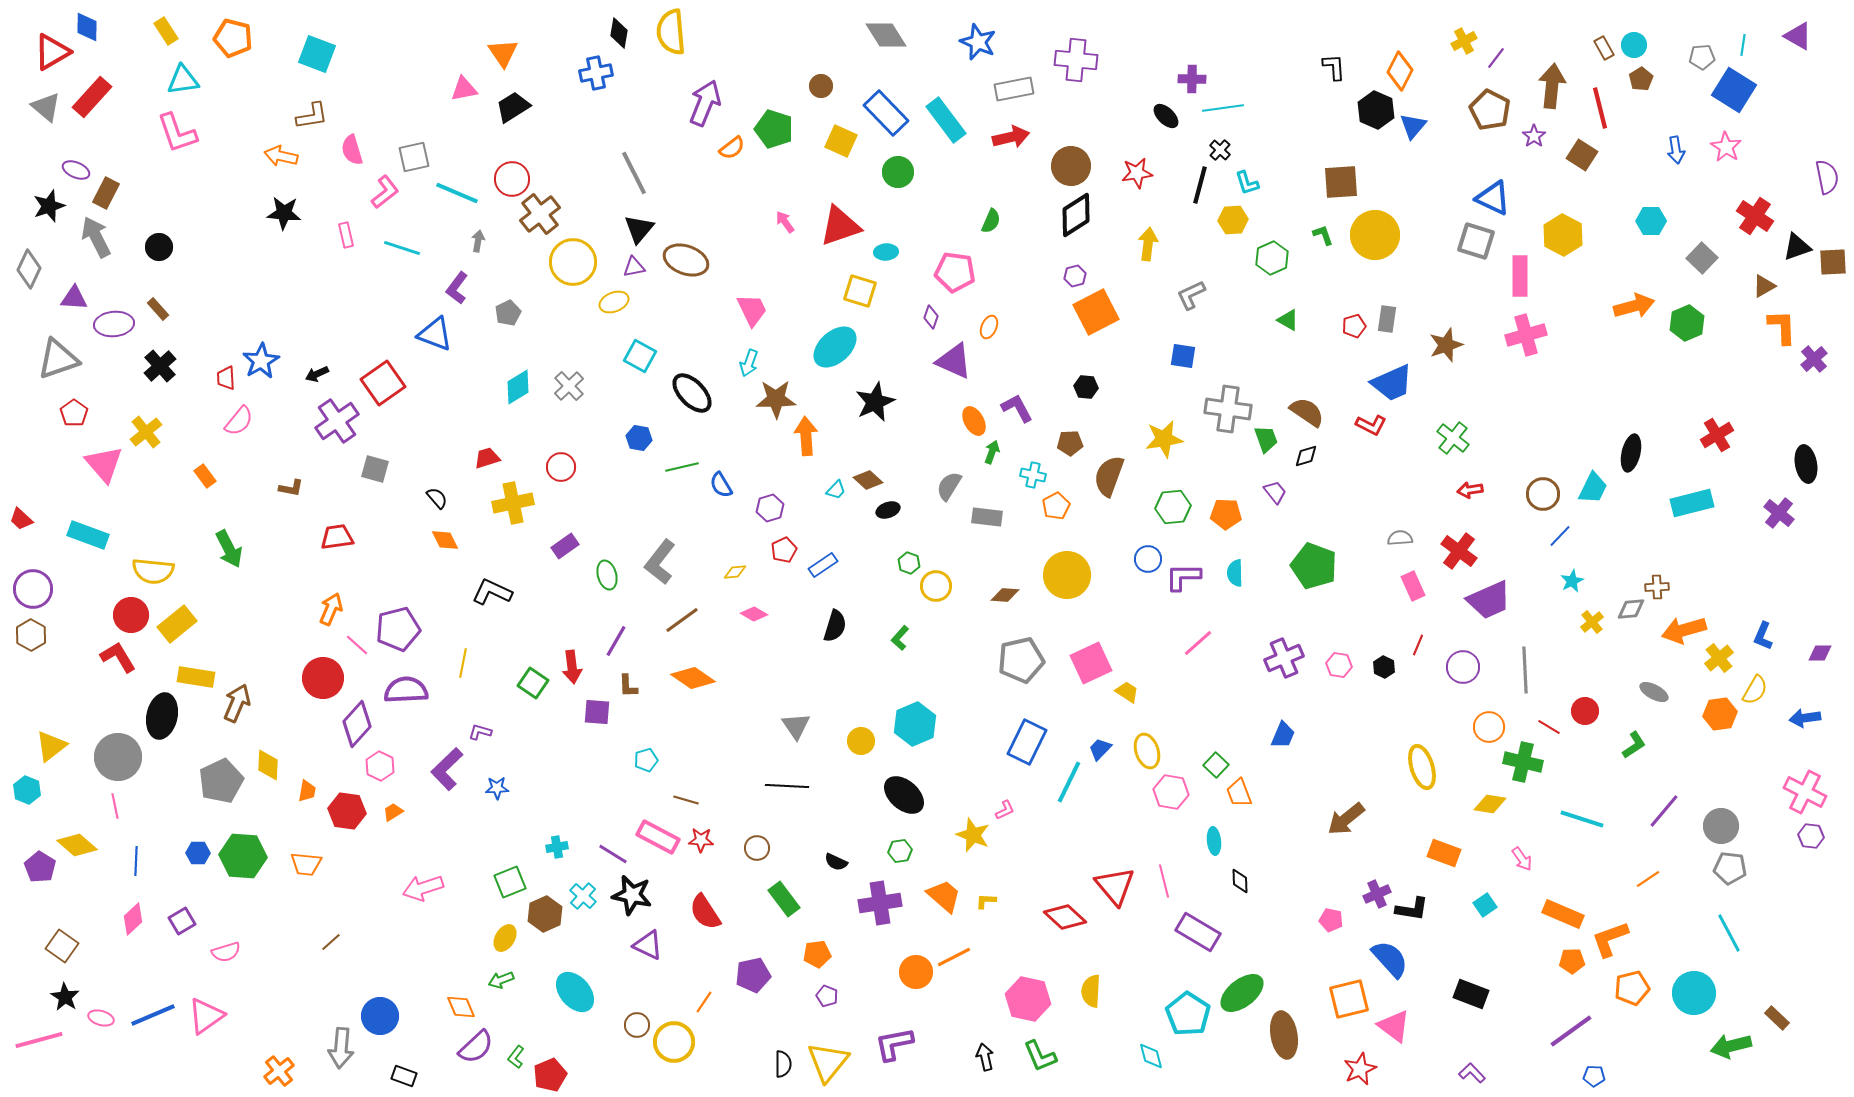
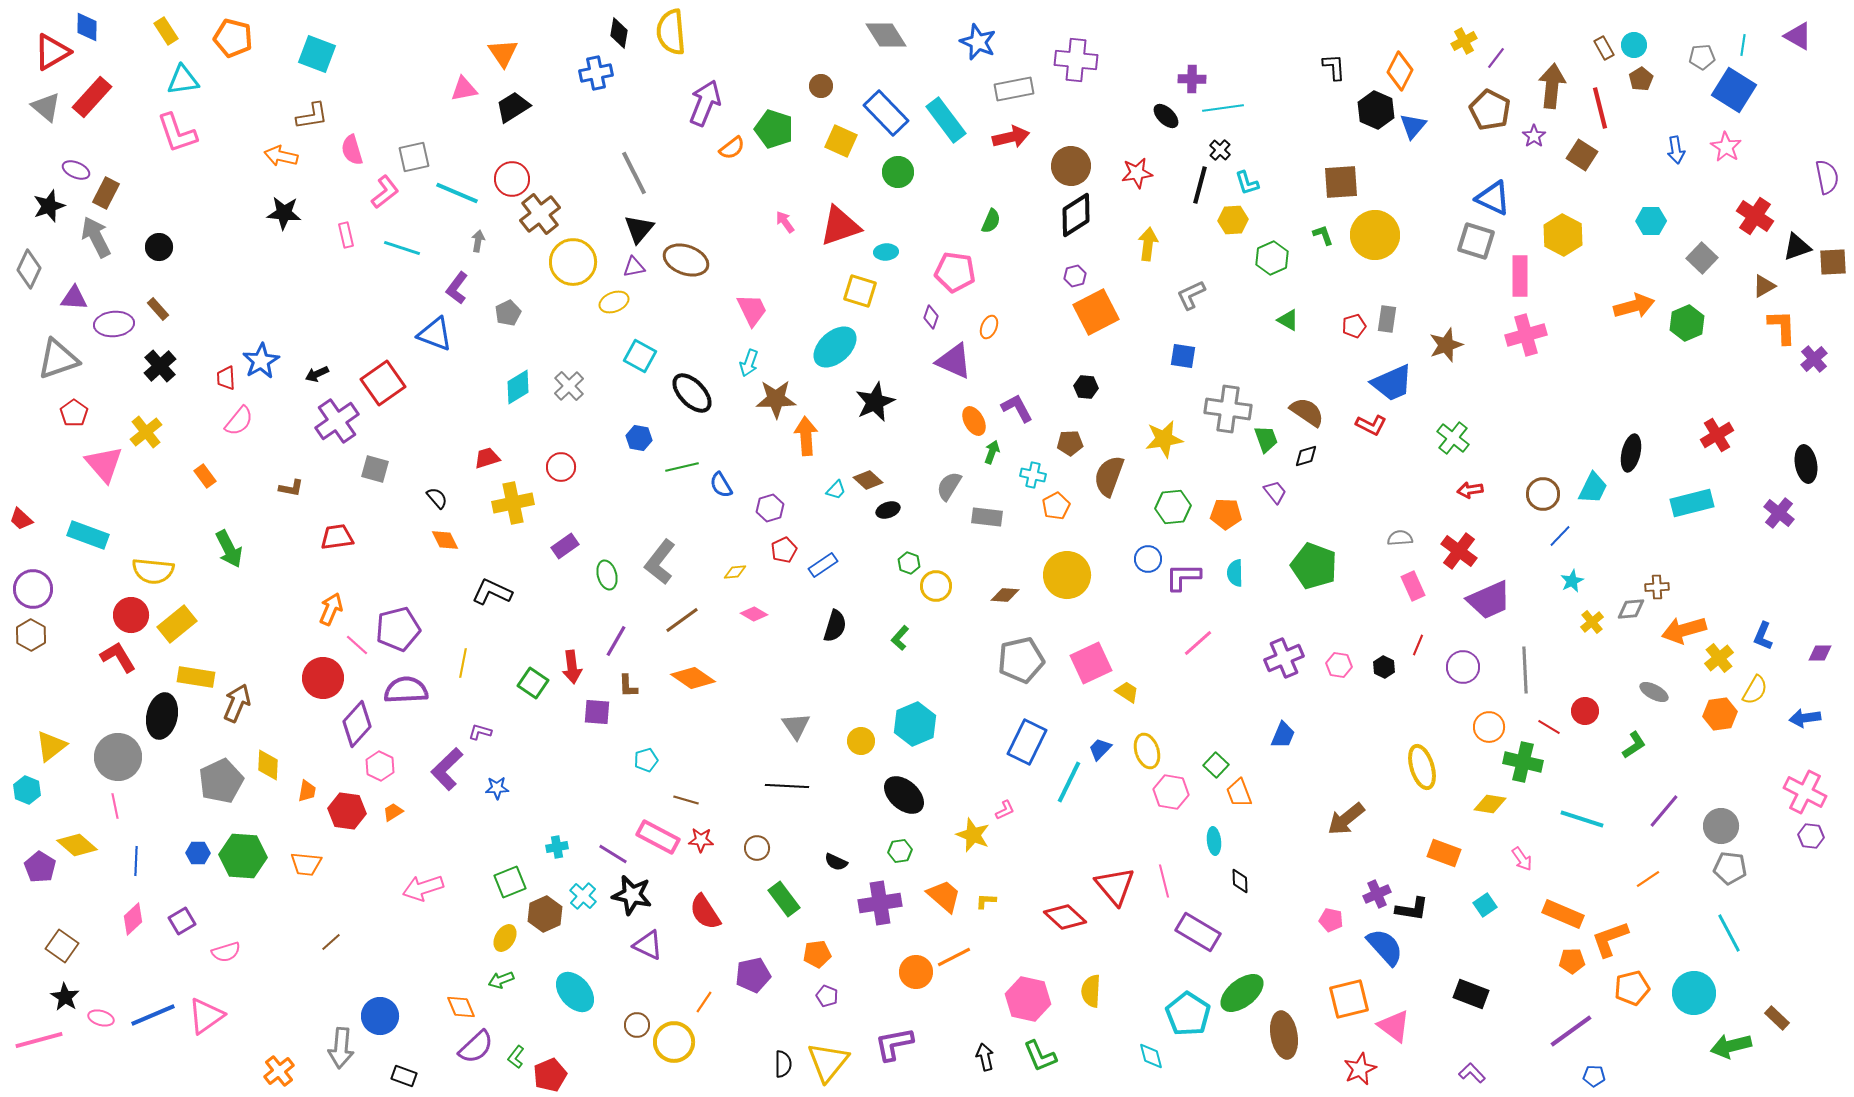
blue semicircle at (1390, 959): moved 5 px left, 12 px up
